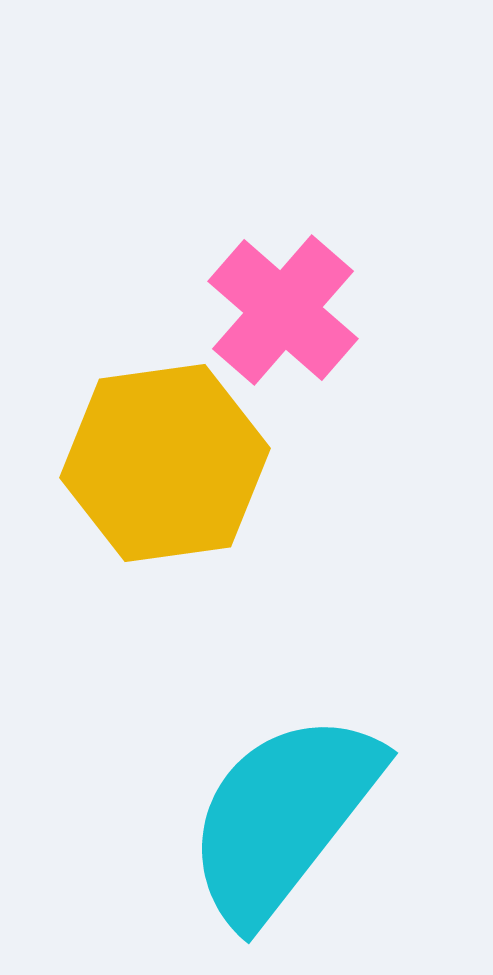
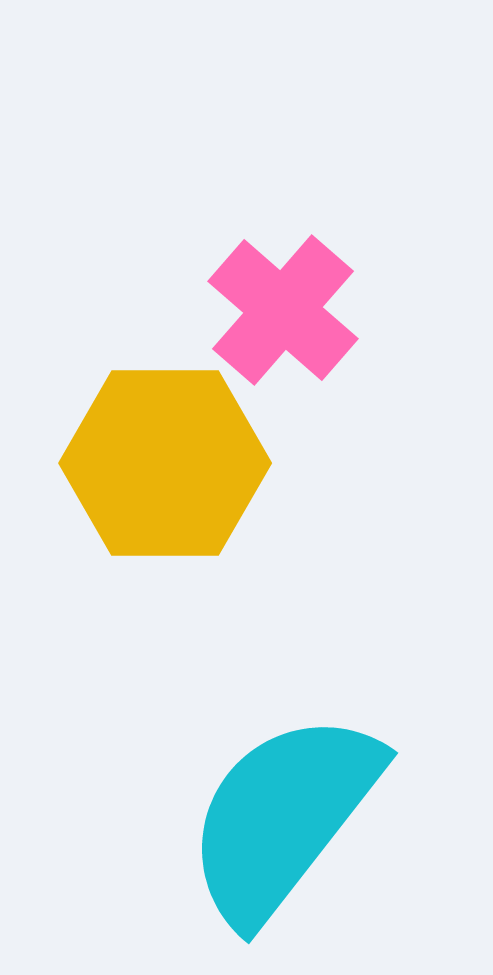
yellow hexagon: rotated 8 degrees clockwise
